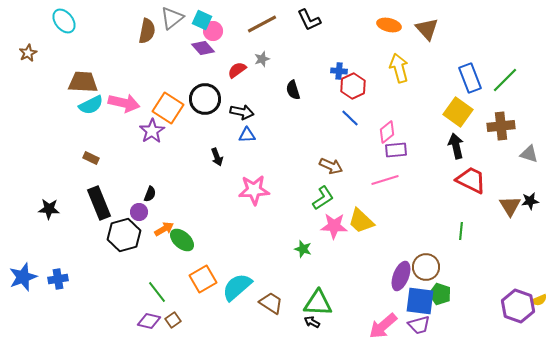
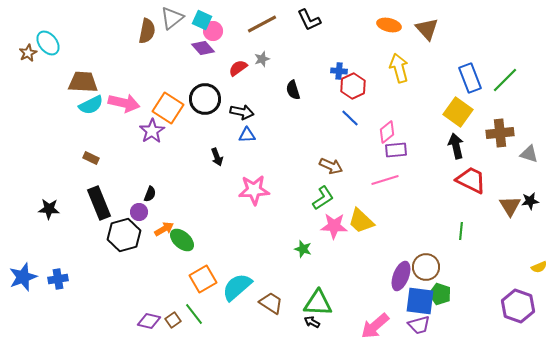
cyan ellipse at (64, 21): moved 16 px left, 22 px down
red semicircle at (237, 70): moved 1 px right, 2 px up
brown cross at (501, 126): moved 1 px left, 7 px down
green line at (157, 292): moved 37 px right, 22 px down
yellow semicircle at (539, 300): moved 33 px up
pink arrow at (383, 326): moved 8 px left
